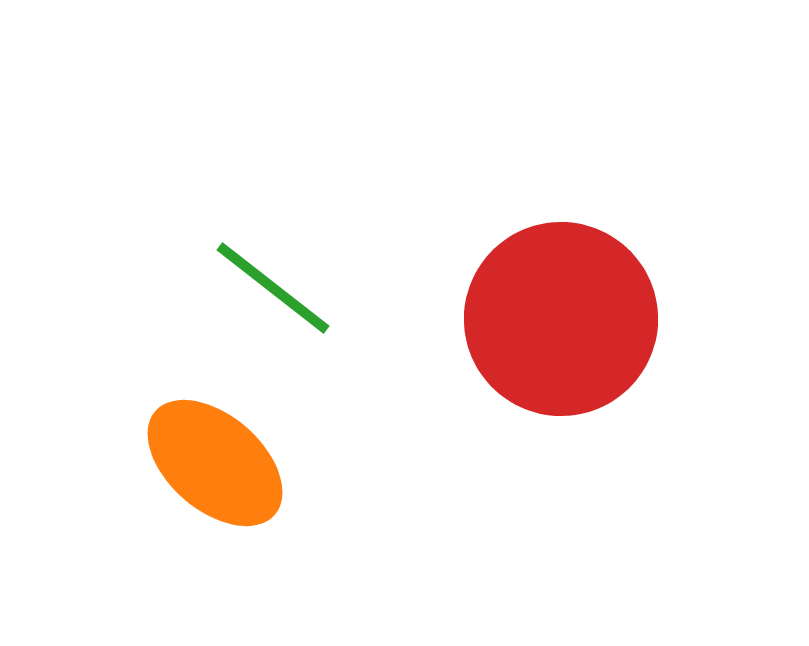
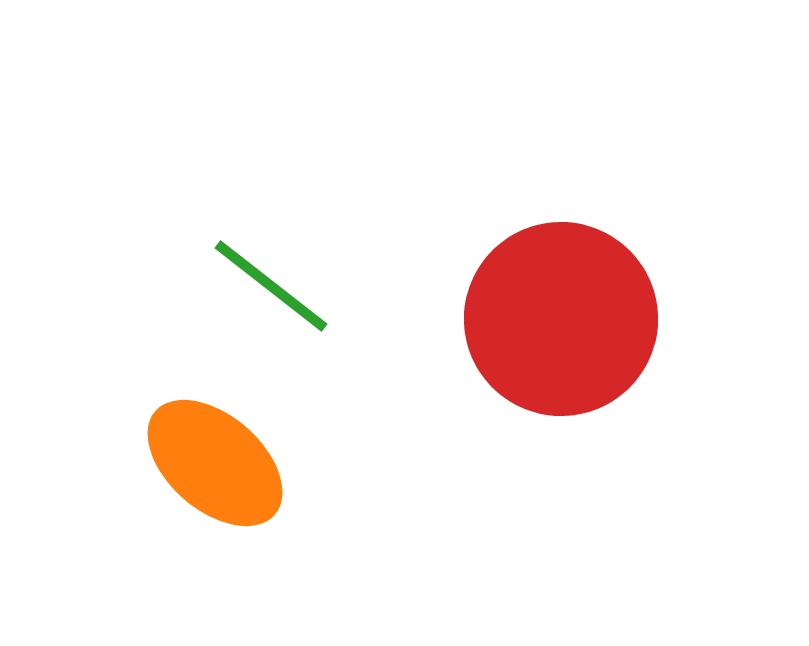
green line: moved 2 px left, 2 px up
